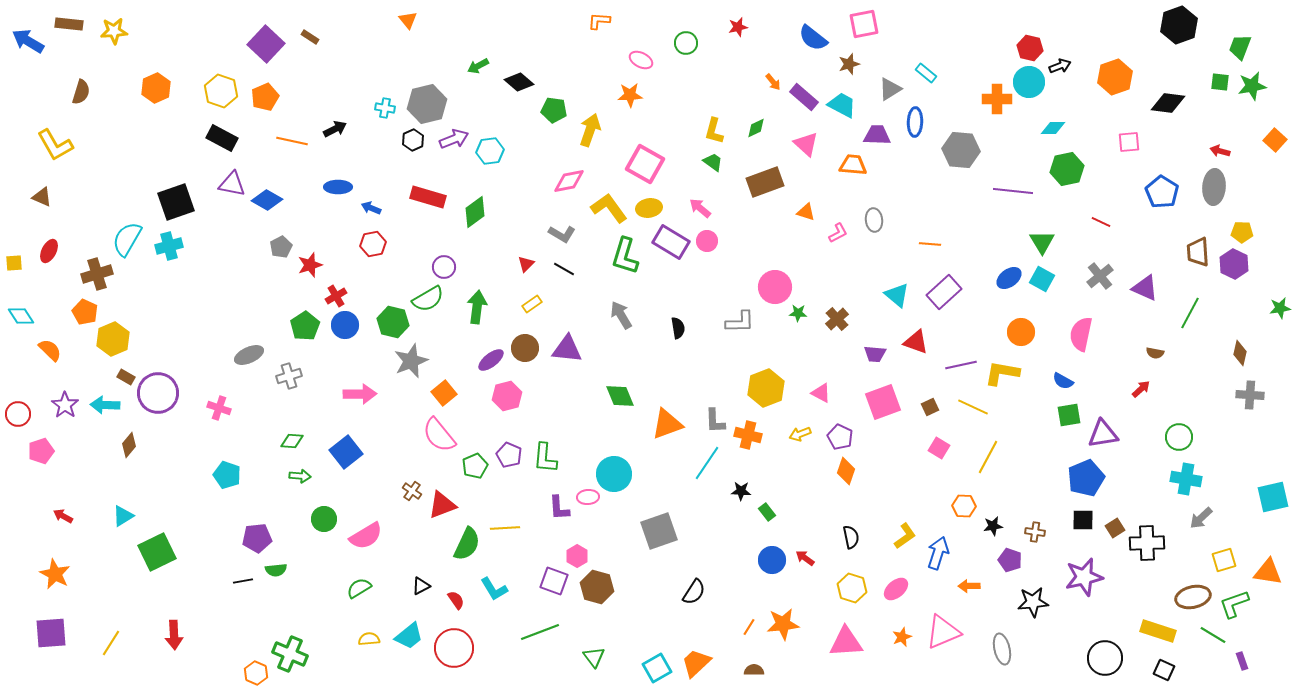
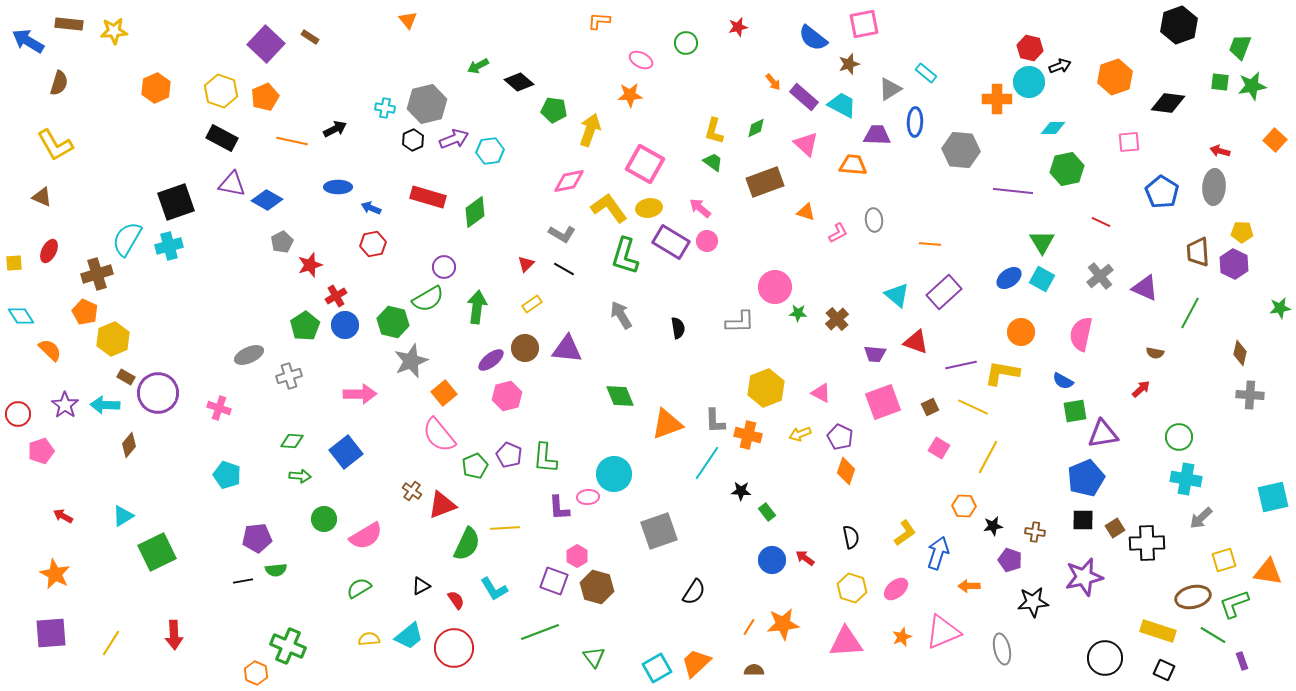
brown semicircle at (81, 92): moved 22 px left, 9 px up
gray pentagon at (281, 247): moved 1 px right, 5 px up
green square at (1069, 415): moved 6 px right, 4 px up
yellow L-shape at (905, 536): moved 3 px up
green cross at (290, 654): moved 2 px left, 8 px up
